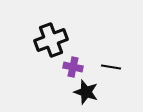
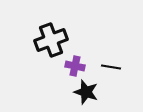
purple cross: moved 2 px right, 1 px up
